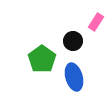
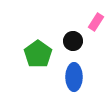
green pentagon: moved 4 px left, 5 px up
blue ellipse: rotated 16 degrees clockwise
